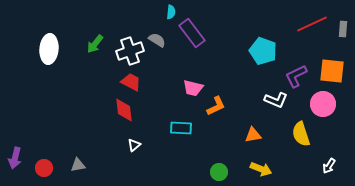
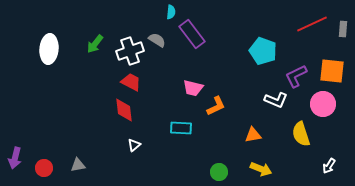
purple rectangle: moved 1 px down
